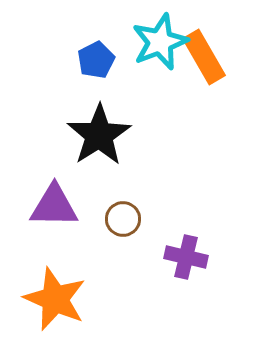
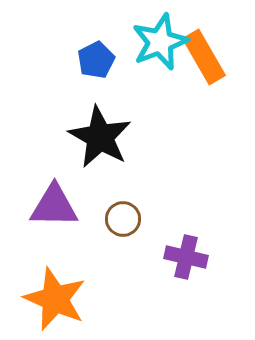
black star: moved 1 px right, 2 px down; rotated 10 degrees counterclockwise
